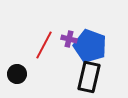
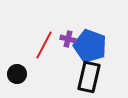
purple cross: moved 1 px left
